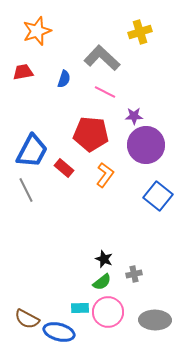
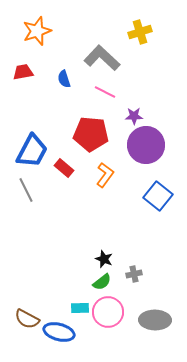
blue semicircle: rotated 144 degrees clockwise
